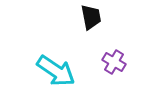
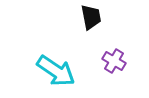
purple cross: moved 1 px up
